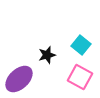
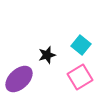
pink square: rotated 30 degrees clockwise
